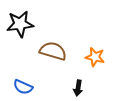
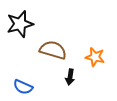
black star: rotated 8 degrees counterclockwise
brown semicircle: moved 1 px up
black arrow: moved 8 px left, 11 px up
